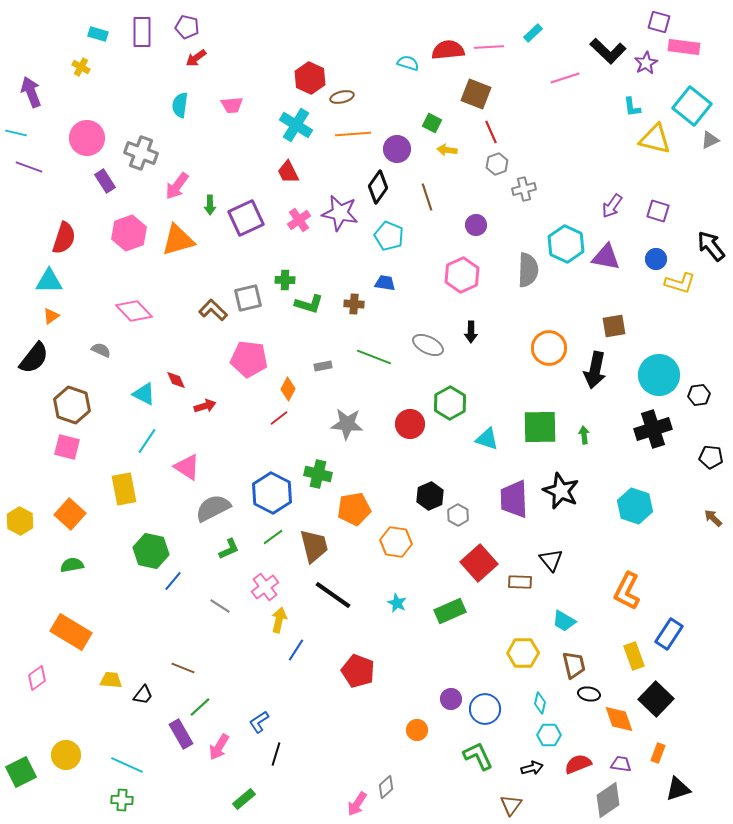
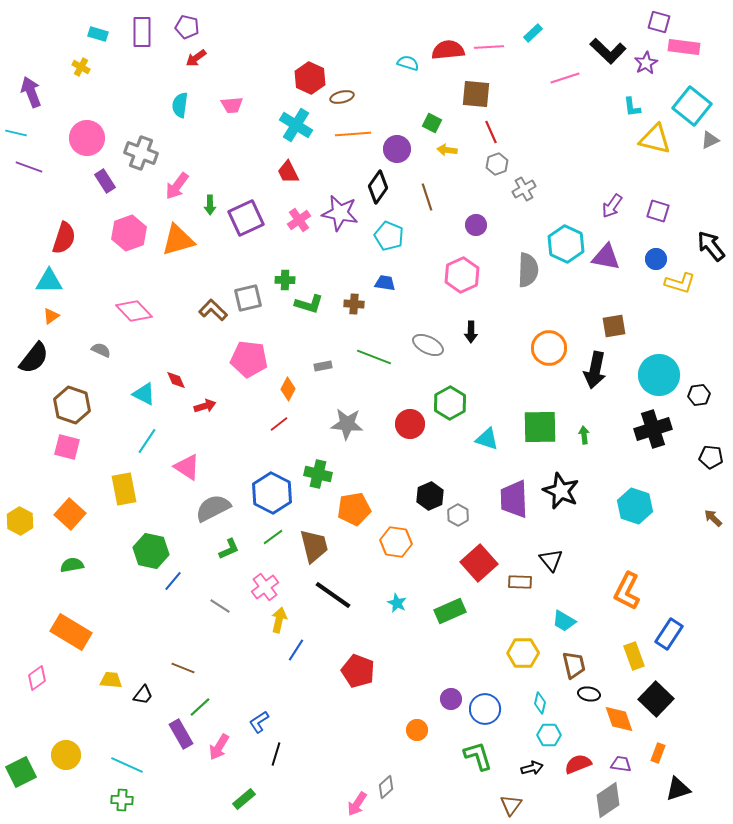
brown square at (476, 94): rotated 16 degrees counterclockwise
gray cross at (524, 189): rotated 15 degrees counterclockwise
red line at (279, 418): moved 6 px down
green L-shape at (478, 756): rotated 8 degrees clockwise
